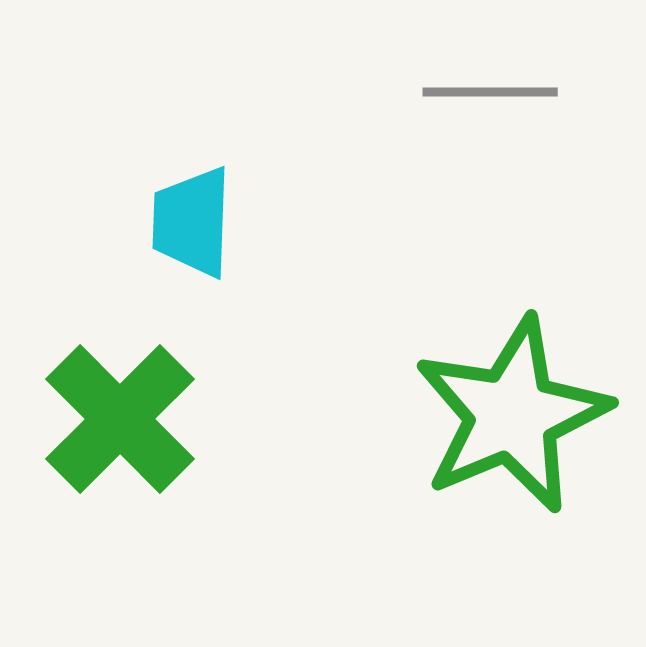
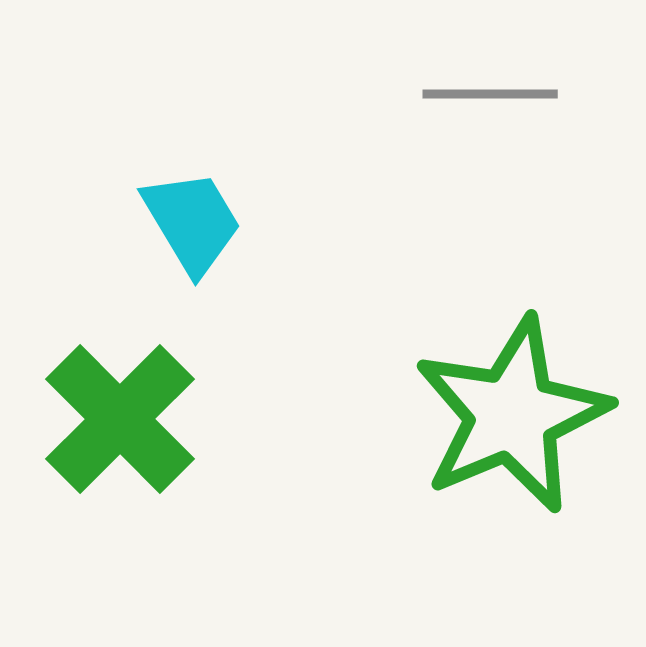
gray line: moved 2 px down
cyan trapezoid: rotated 147 degrees clockwise
